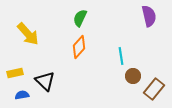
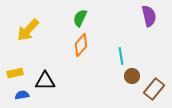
yellow arrow: moved 4 px up; rotated 85 degrees clockwise
orange diamond: moved 2 px right, 2 px up
brown circle: moved 1 px left
black triangle: rotated 45 degrees counterclockwise
